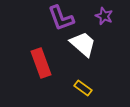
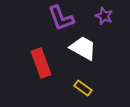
white trapezoid: moved 4 px down; rotated 12 degrees counterclockwise
